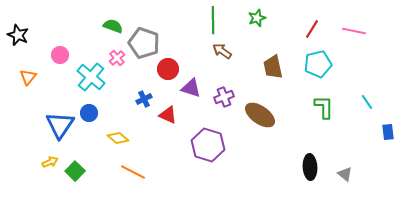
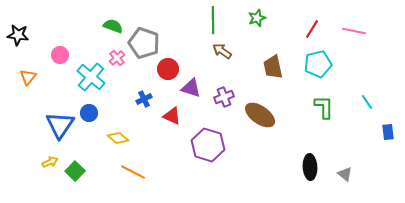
black star: rotated 15 degrees counterclockwise
red triangle: moved 4 px right, 1 px down
